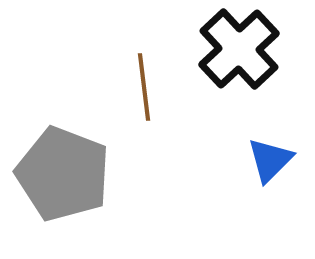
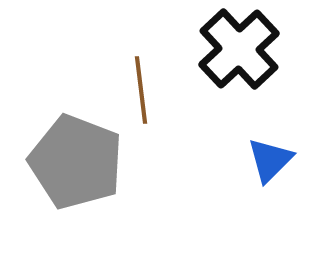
brown line: moved 3 px left, 3 px down
gray pentagon: moved 13 px right, 12 px up
